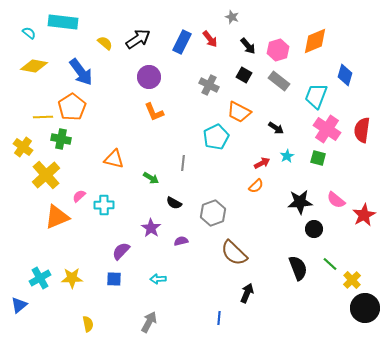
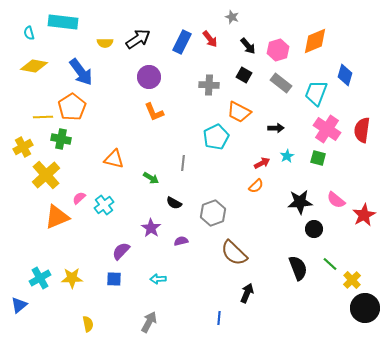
cyan semicircle at (29, 33): rotated 144 degrees counterclockwise
yellow semicircle at (105, 43): rotated 140 degrees clockwise
gray rectangle at (279, 81): moved 2 px right, 2 px down
gray cross at (209, 85): rotated 24 degrees counterclockwise
cyan trapezoid at (316, 96): moved 3 px up
black arrow at (276, 128): rotated 35 degrees counterclockwise
yellow cross at (23, 147): rotated 24 degrees clockwise
pink semicircle at (79, 196): moved 2 px down
cyan cross at (104, 205): rotated 36 degrees counterclockwise
